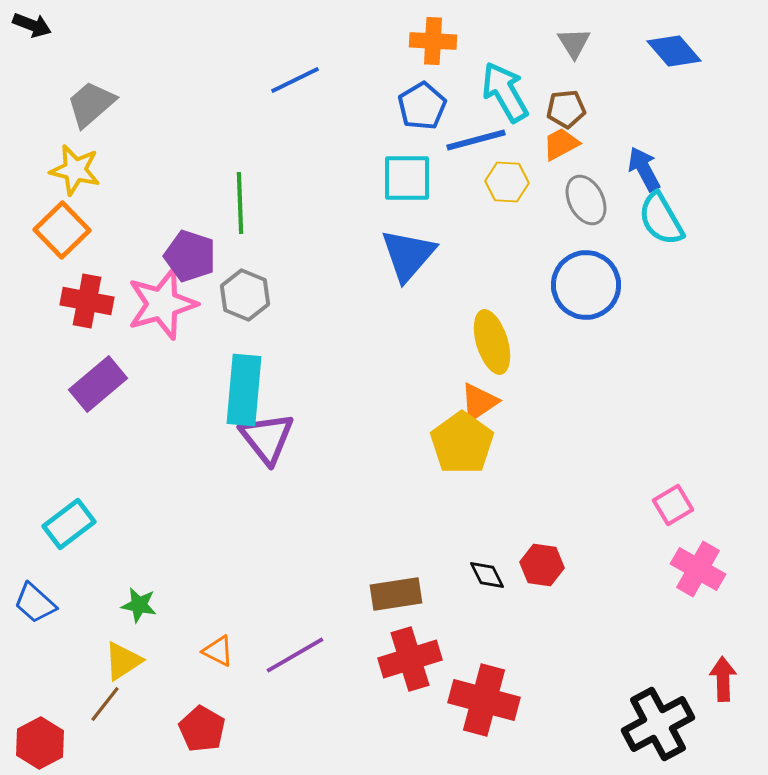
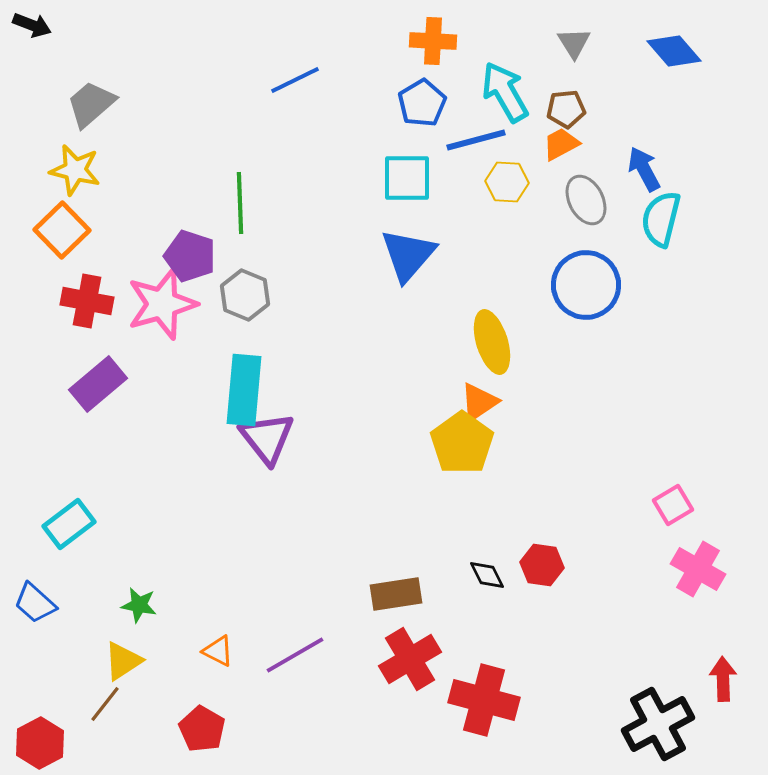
blue pentagon at (422, 106): moved 3 px up
cyan semicircle at (661, 219): rotated 44 degrees clockwise
red cross at (410, 659): rotated 14 degrees counterclockwise
